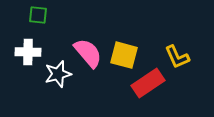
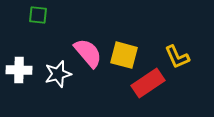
white cross: moved 9 px left, 18 px down
